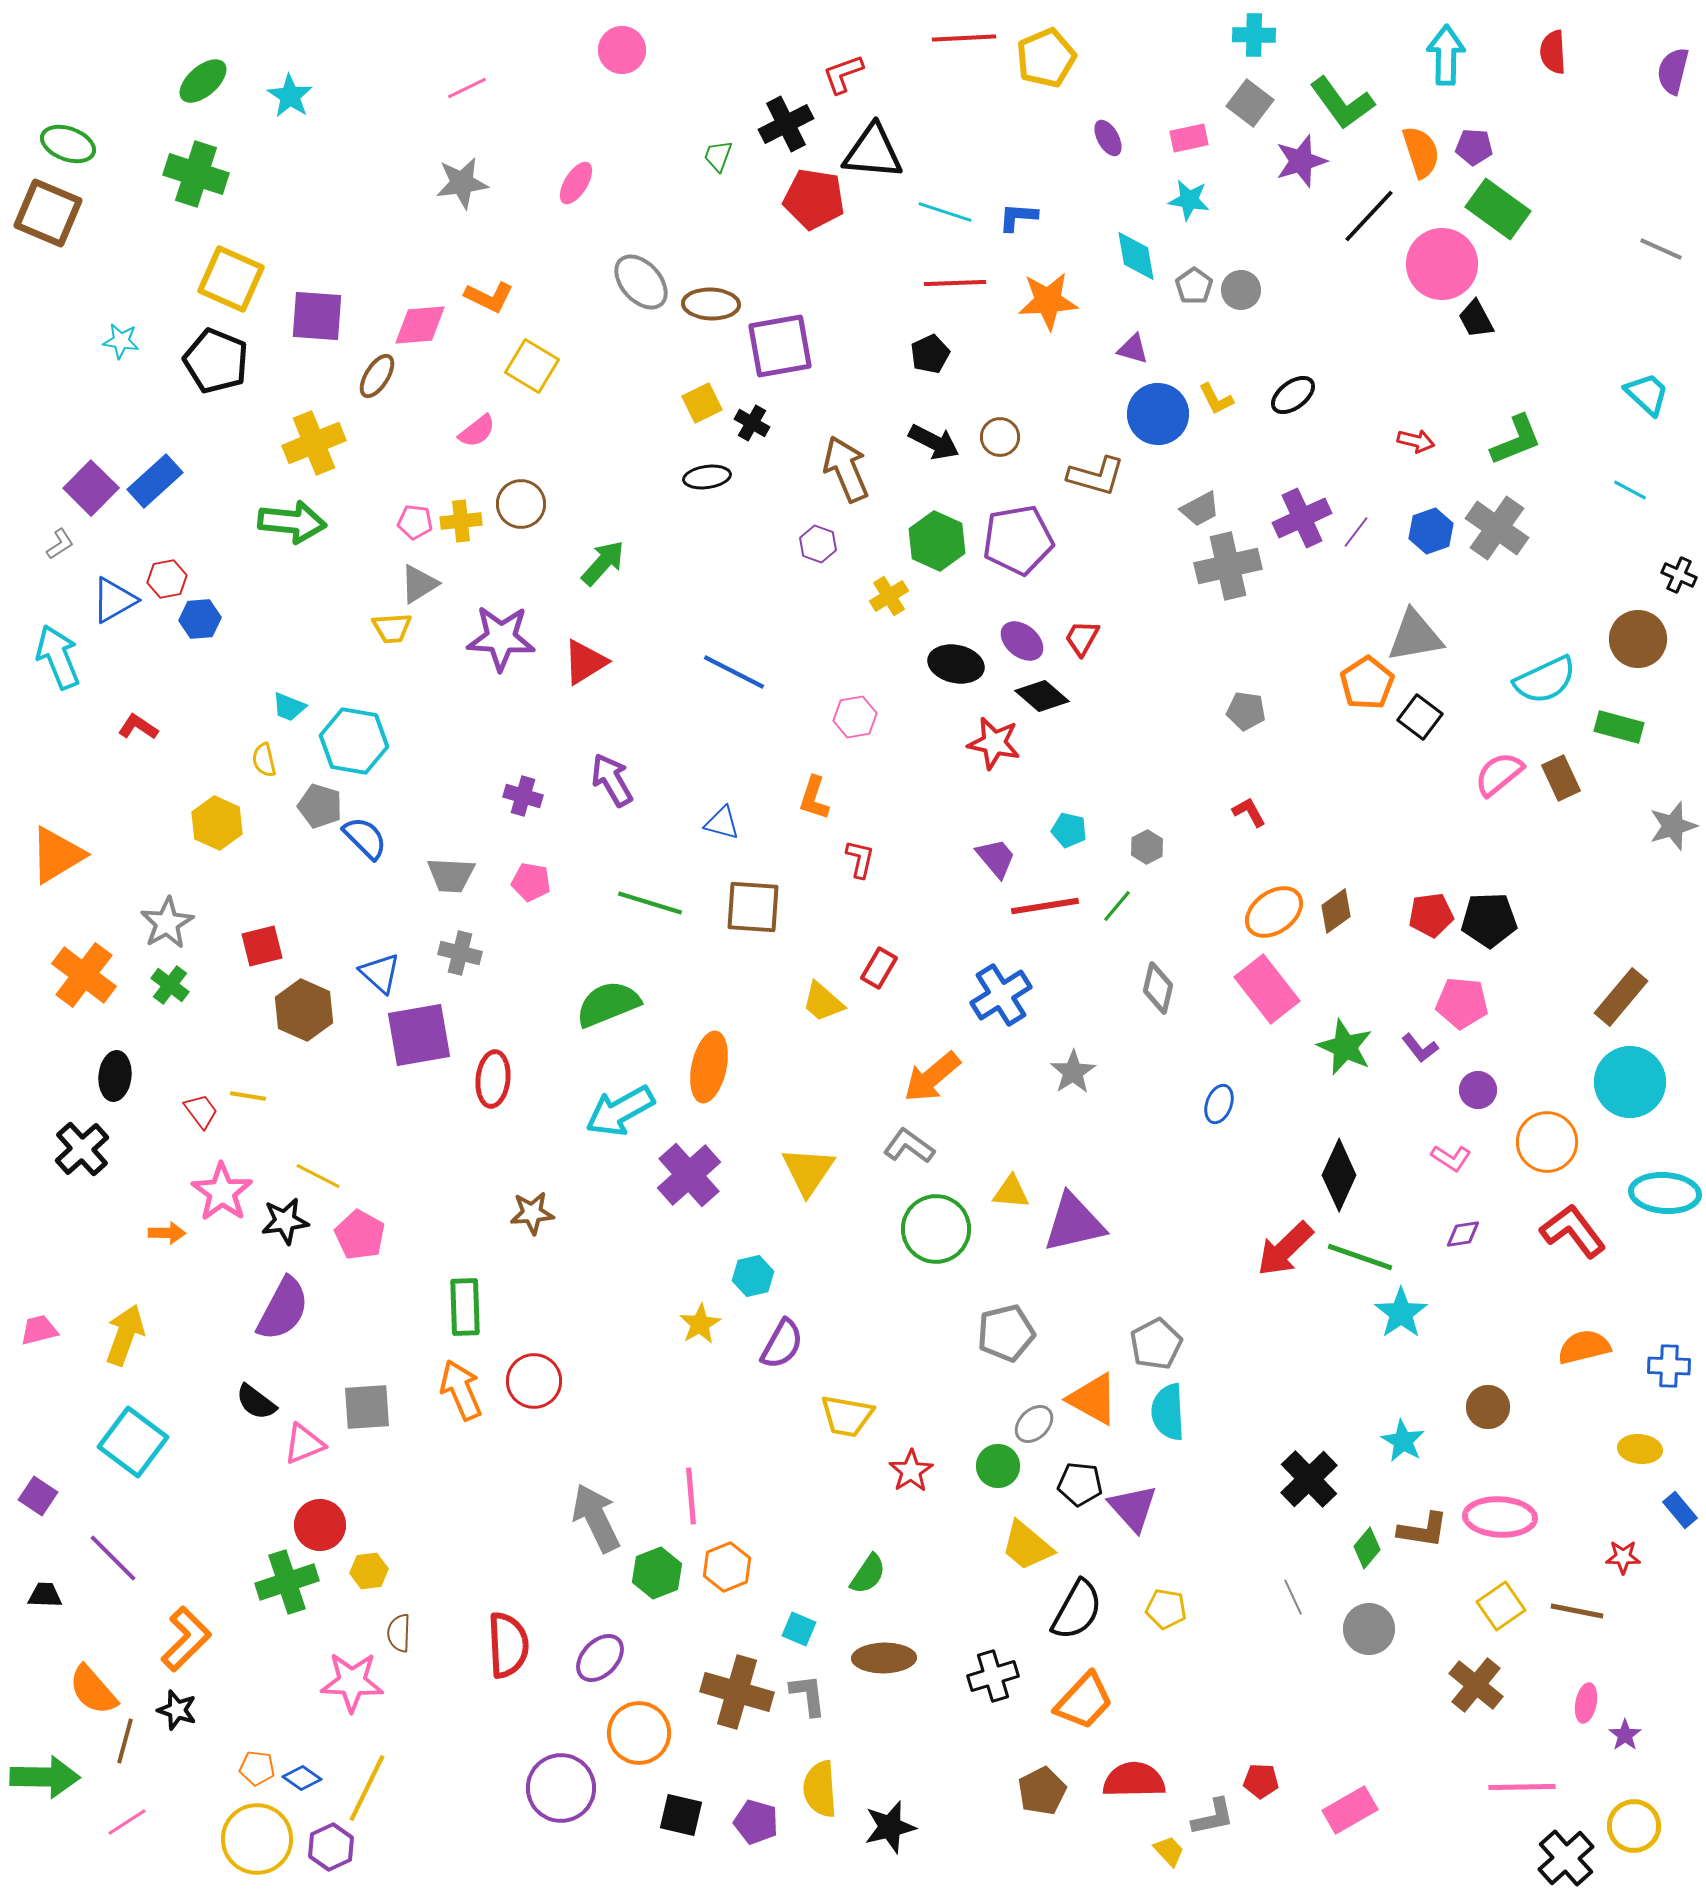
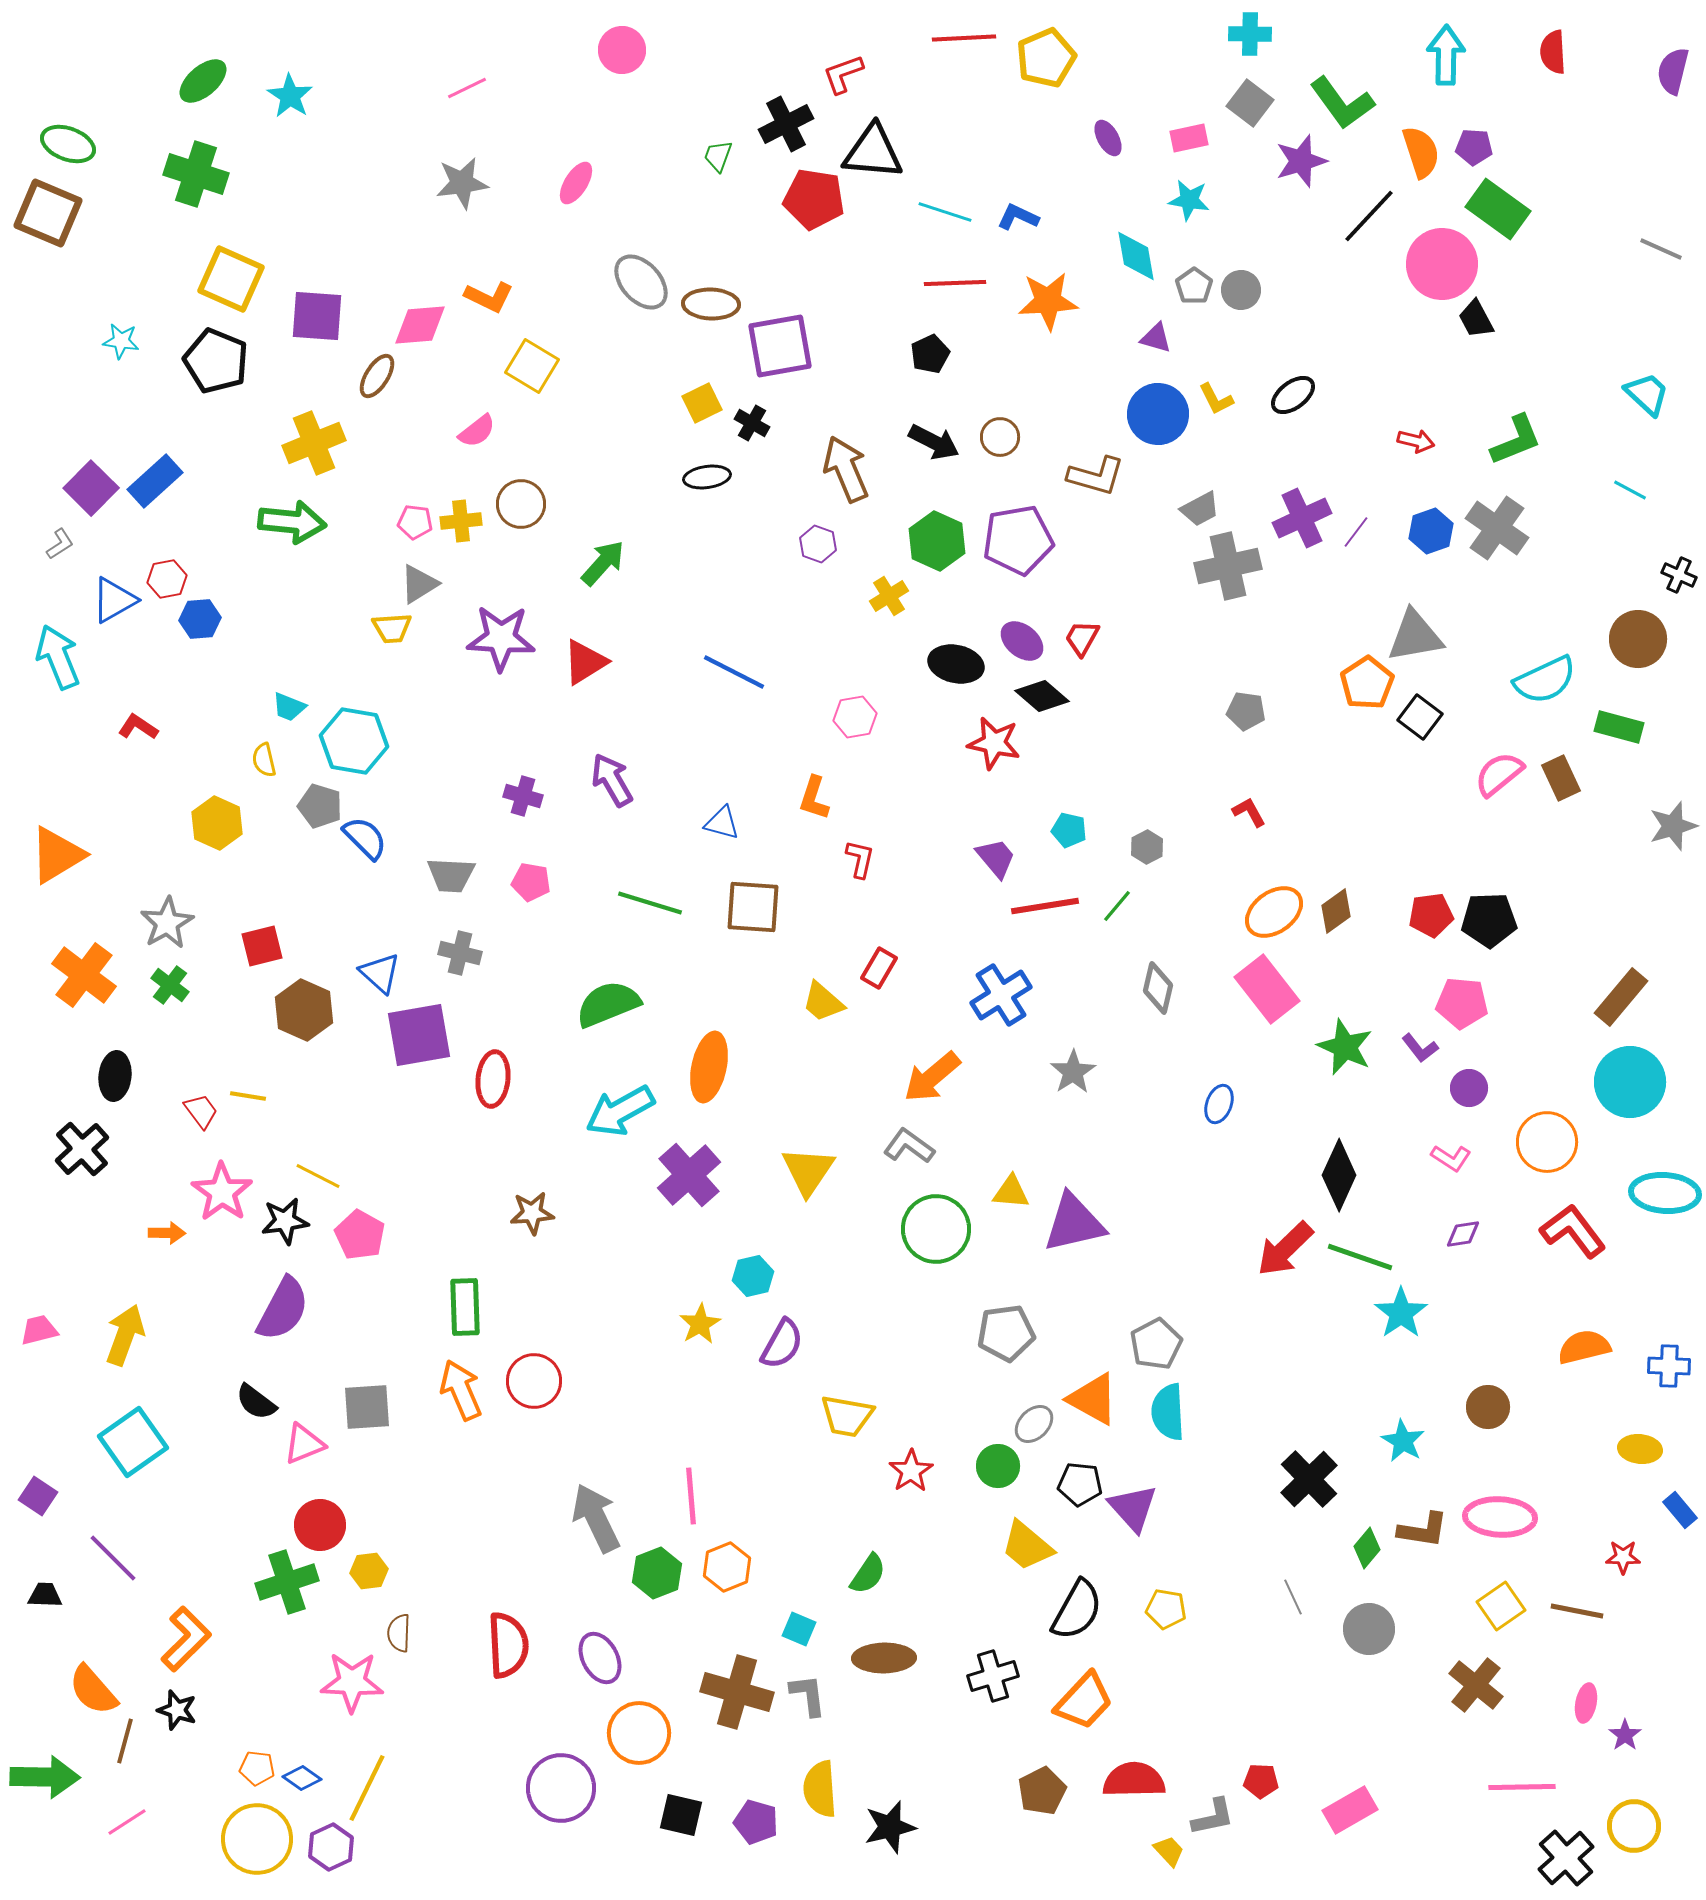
cyan cross at (1254, 35): moved 4 px left, 1 px up
blue L-shape at (1018, 217): rotated 21 degrees clockwise
purple triangle at (1133, 349): moved 23 px right, 11 px up
purple circle at (1478, 1090): moved 9 px left, 2 px up
gray pentagon at (1006, 1333): rotated 6 degrees clockwise
cyan square at (133, 1442): rotated 18 degrees clockwise
purple ellipse at (600, 1658): rotated 72 degrees counterclockwise
